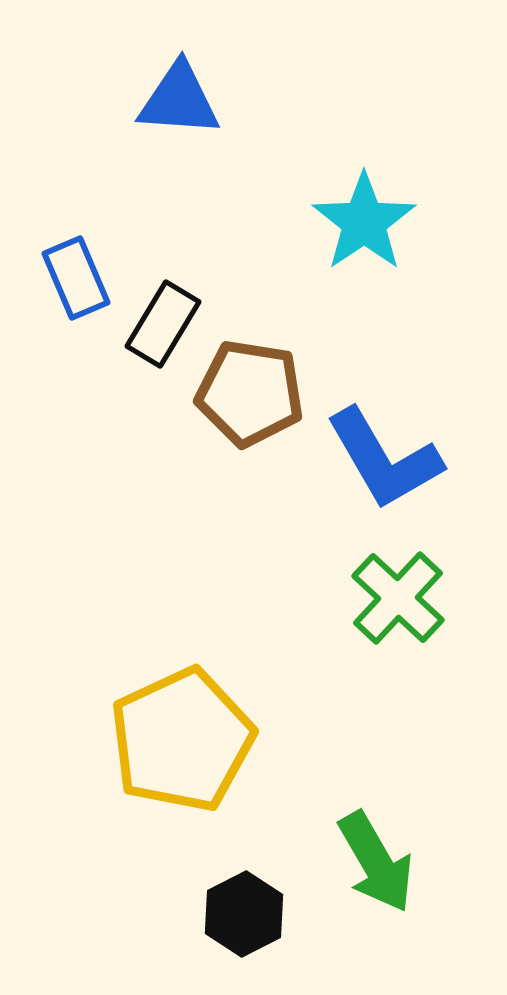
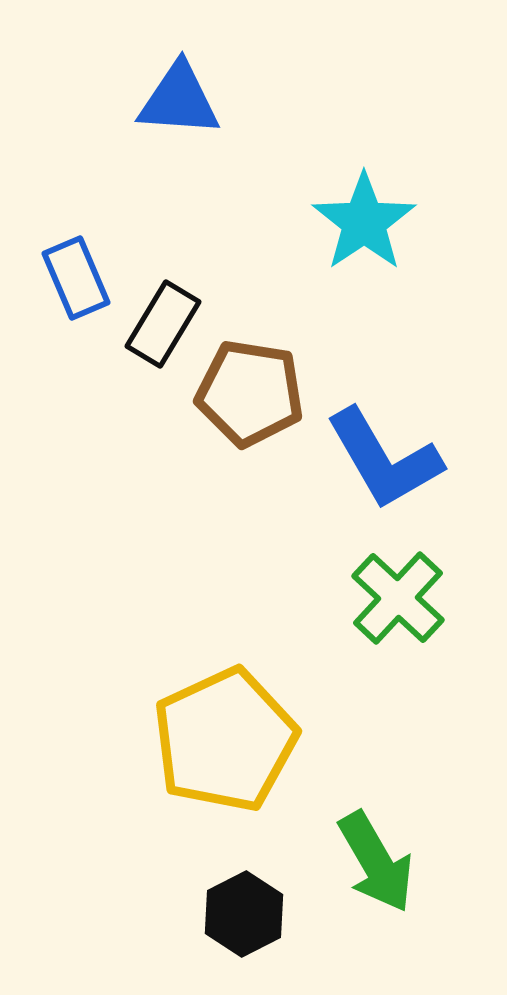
yellow pentagon: moved 43 px right
